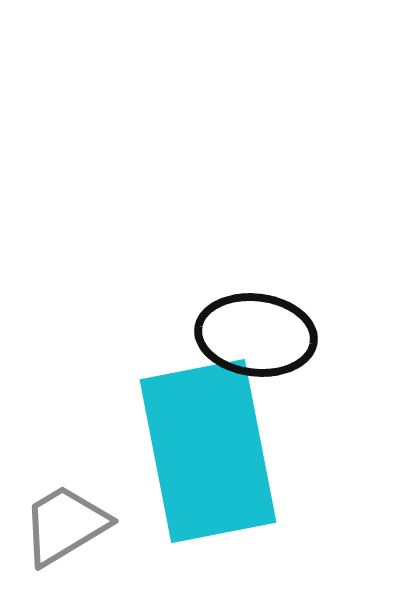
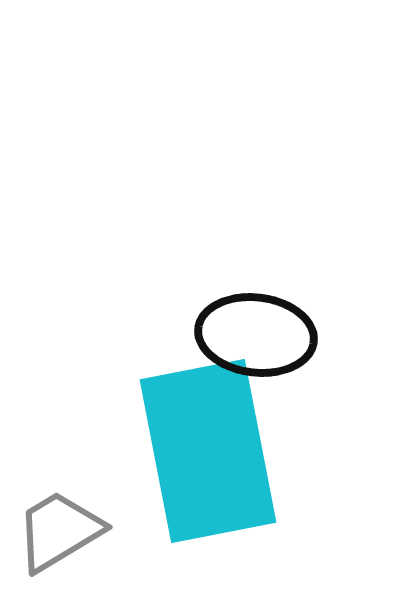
gray trapezoid: moved 6 px left, 6 px down
